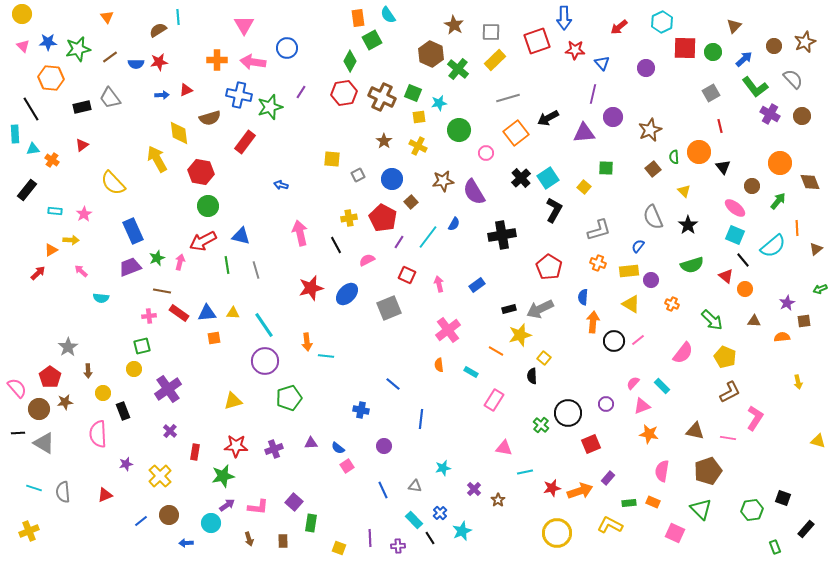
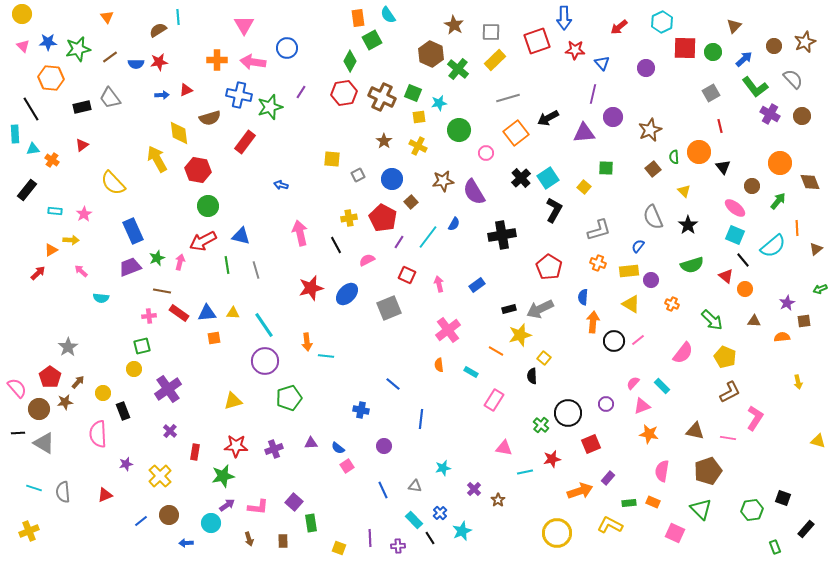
red hexagon at (201, 172): moved 3 px left, 2 px up
brown arrow at (88, 371): moved 10 px left, 11 px down; rotated 136 degrees counterclockwise
red star at (552, 488): moved 29 px up
green rectangle at (311, 523): rotated 18 degrees counterclockwise
